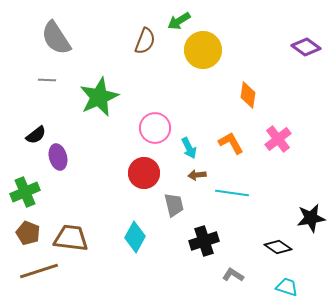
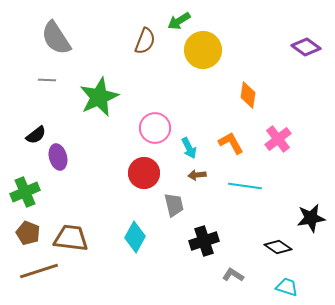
cyan line: moved 13 px right, 7 px up
